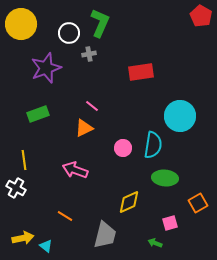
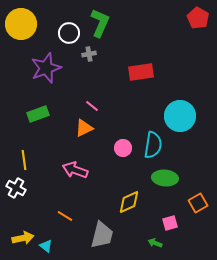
red pentagon: moved 3 px left, 2 px down
gray trapezoid: moved 3 px left
